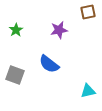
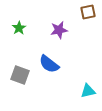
green star: moved 3 px right, 2 px up
gray square: moved 5 px right
